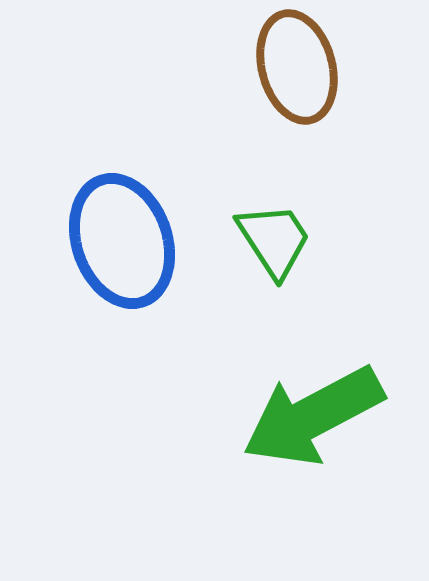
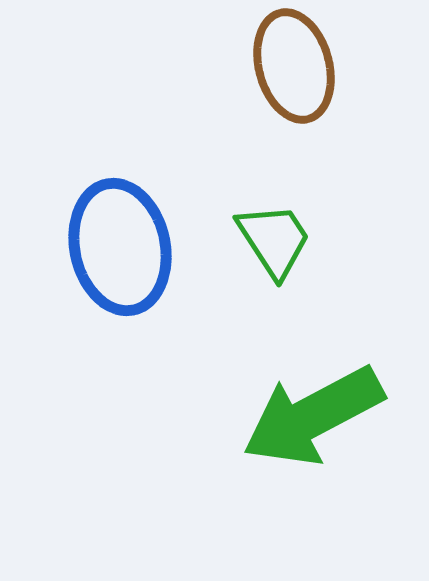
brown ellipse: moved 3 px left, 1 px up
blue ellipse: moved 2 px left, 6 px down; rotated 7 degrees clockwise
